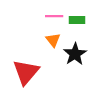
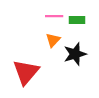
orange triangle: rotated 21 degrees clockwise
black star: rotated 15 degrees clockwise
